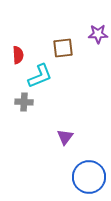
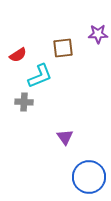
red semicircle: rotated 60 degrees clockwise
purple triangle: rotated 12 degrees counterclockwise
